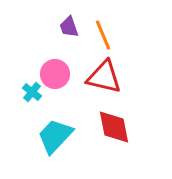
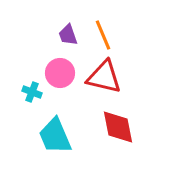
purple trapezoid: moved 1 px left, 8 px down
pink circle: moved 5 px right, 1 px up
cyan cross: rotated 18 degrees counterclockwise
red diamond: moved 4 px right
cyan trapezoid: rotated 66 degrees counterclockwise
